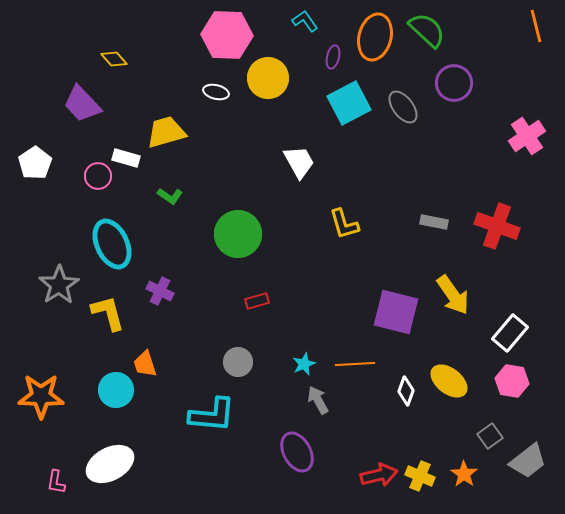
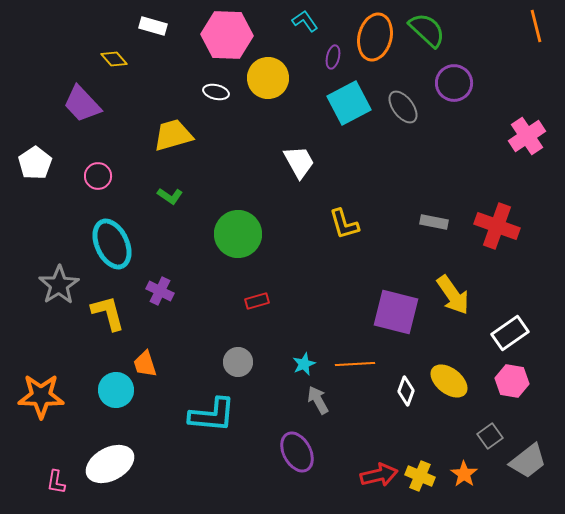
yellow trapezoid at (166, 132): moved 7 px right, 3 px down
white rectangle at (126, 158): moved 27 px right, 132 px up
white rectangle at (510, 333): rotated 15 degrees clockwise
